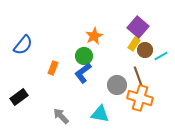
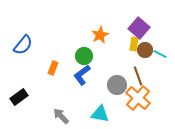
purple square: moved 1 px right, 1 px down
orange star: moved 6 px right, 1 px up
yellow rectangle: rotated 24 degrees counterclockwise
cyan line: moved 1 px left, 2 px up; rotated 56 degrees clockwise
blue L-shape: moved 1 px left, 2 px down
orange cross: moved 2 px left; rotated 25 degrees clockwise
